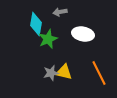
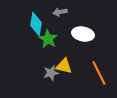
green star: rotated 18 degrees counterclockwise
yellow triangle: moved 6 px up
